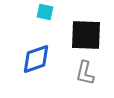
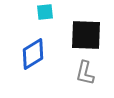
cyan square: rotated 18 degrees counterclockwise
blue diamond: moved 3 px left, 5 px up; rotated 12 degrees counterclockwise
